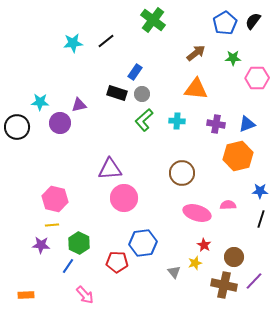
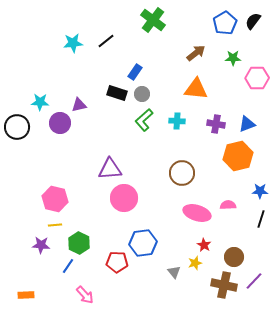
yellow line at (52, 225): moved 3 px right
